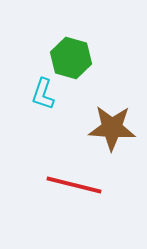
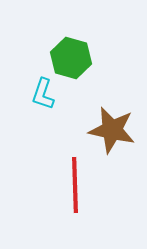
brown star: moved 2 px down; rotated 9 degrees clockwise
red line: moved 1 px right; rotated 74 degrees clockwise
